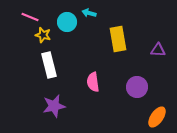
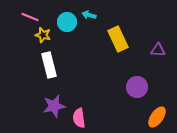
cyan arrow: moved 2 px down
yellow rectangle: rotated 15 degrees counterclockwise
pink semicircle: moved 14 px left, 36 px down
